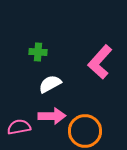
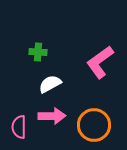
pink L-shape: rotated 12 degrees clockwise
pink semicircle: rotated 80 degrees counterclockwise
orange circle: moved 9 px right, 6 px up
